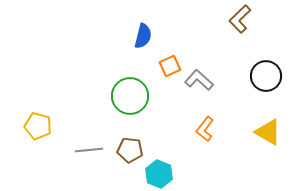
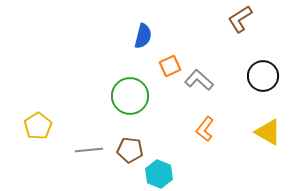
brown L-shape: rotated 12 degrees clockwise
black circle: moved 3 px left
yellow pentagon: rotated 24 degrees clockwise
